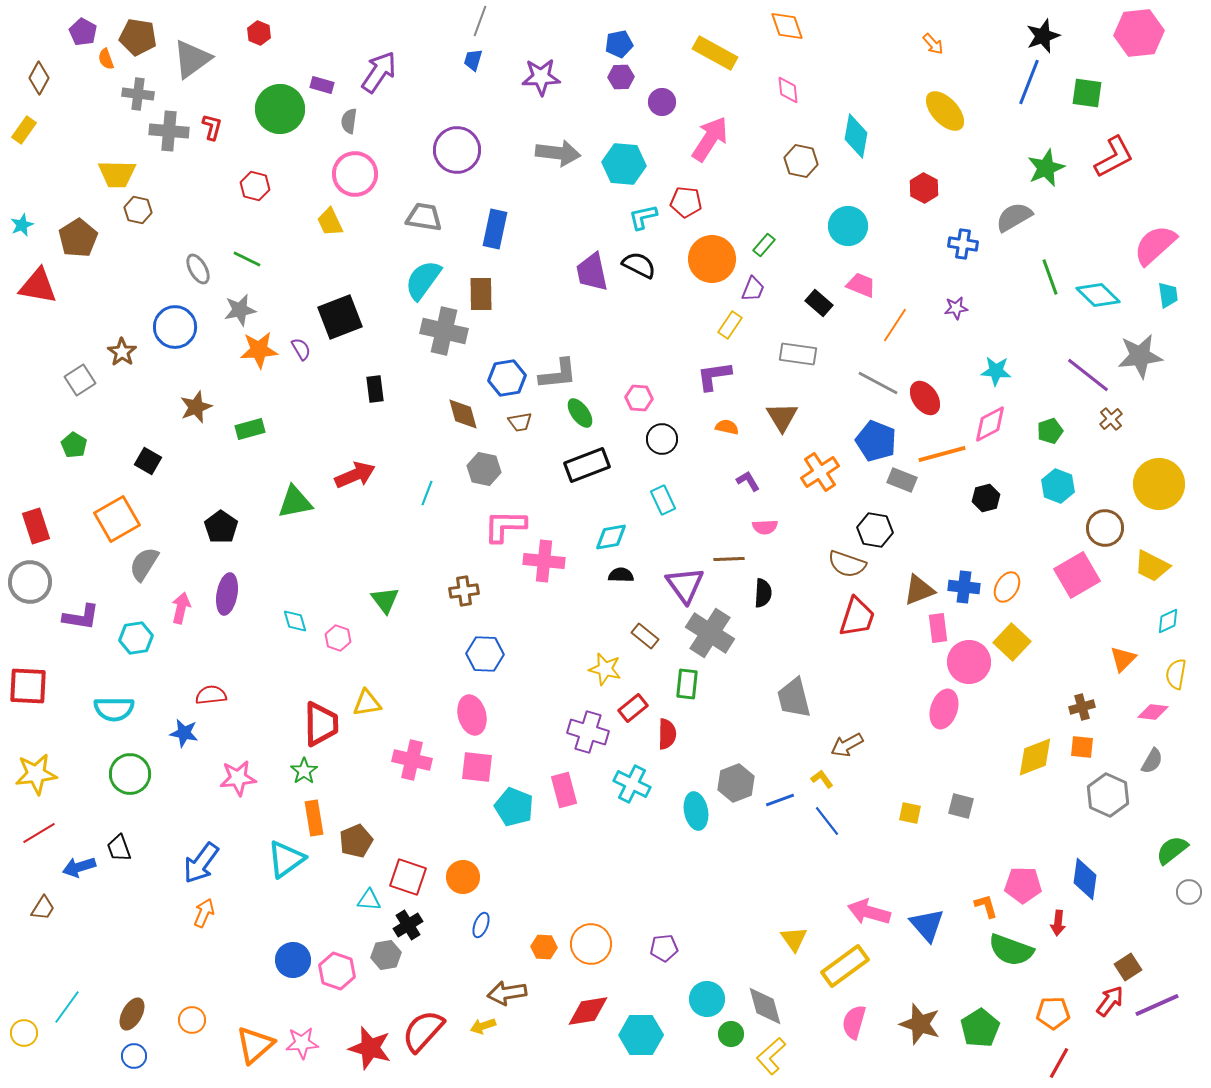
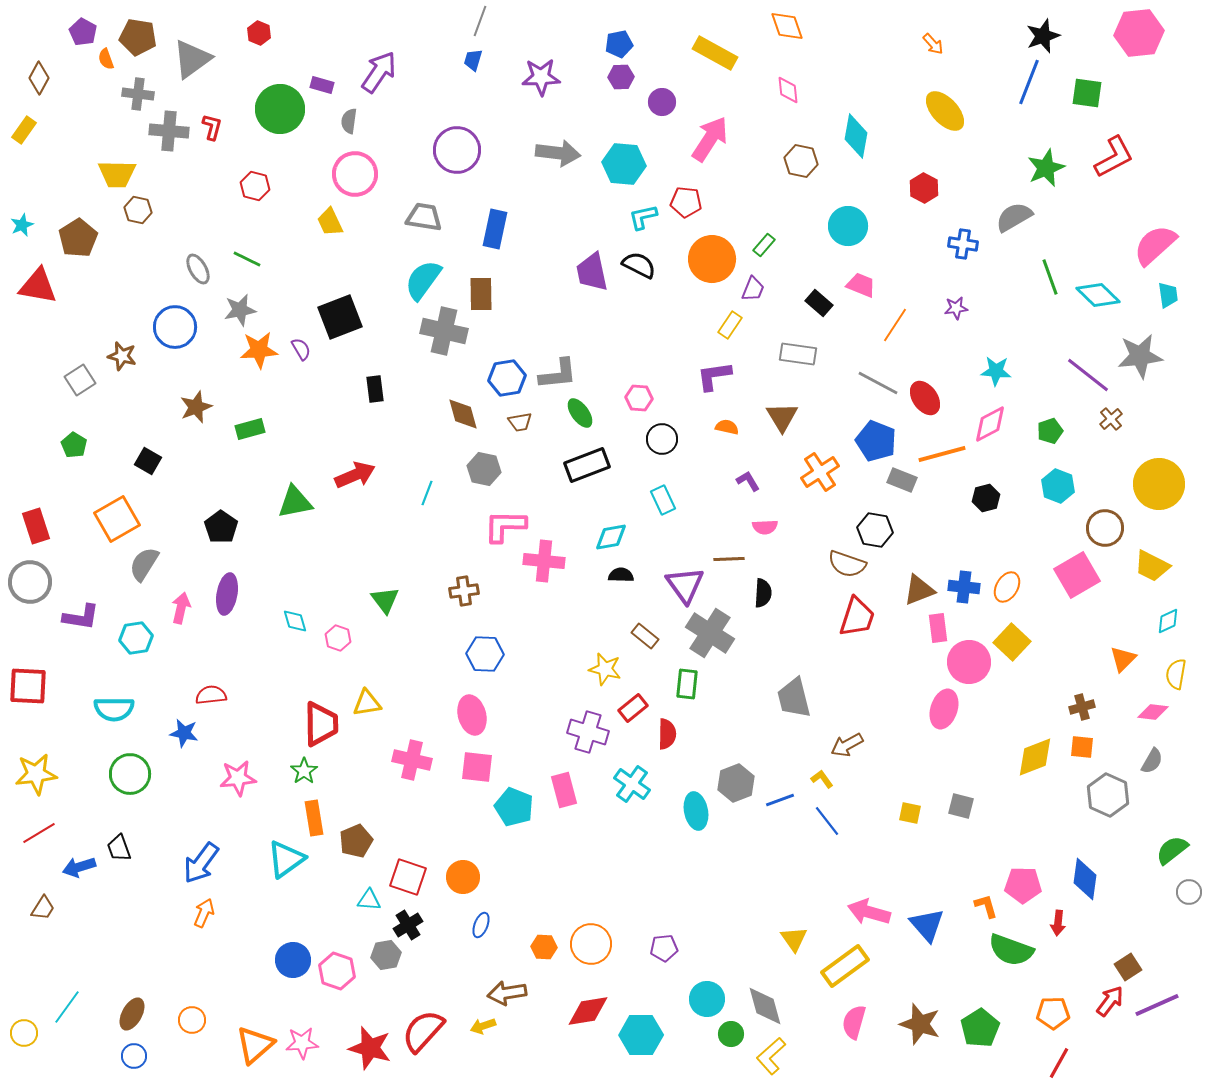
brown star at (122, 352): moved 4 px down; rotated 20 degrees counterclockwise
cyan cross at (632, 784): rotated 9 degrees clockwise
